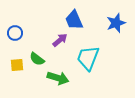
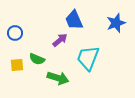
green semicircle: rotated 14 degrees counterclockwise
